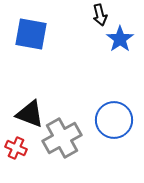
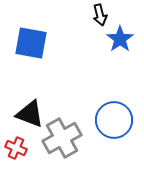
blue square: moved 9 px down
